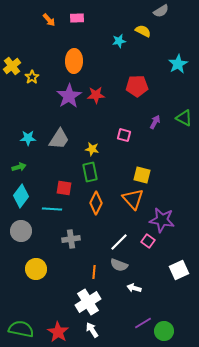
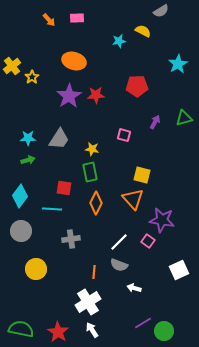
orange ellipse at (74, 61): rotated 75 degrees counterclockwise
green triangle at (184, 118): rotated 42 degrees counterclockwise
green arrow at (19, 167): moved 9 px right, 7 px up
cyan diamond at (21, 196): moved 1 px left
